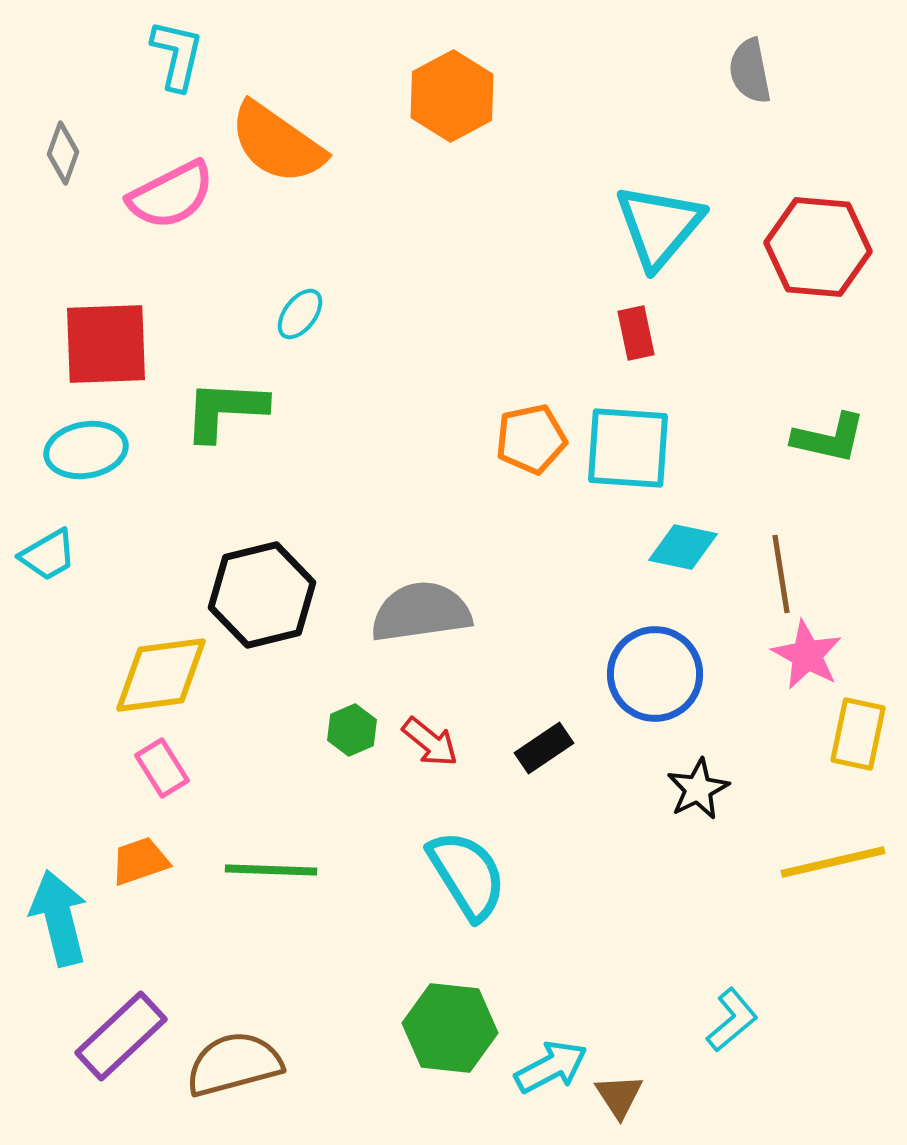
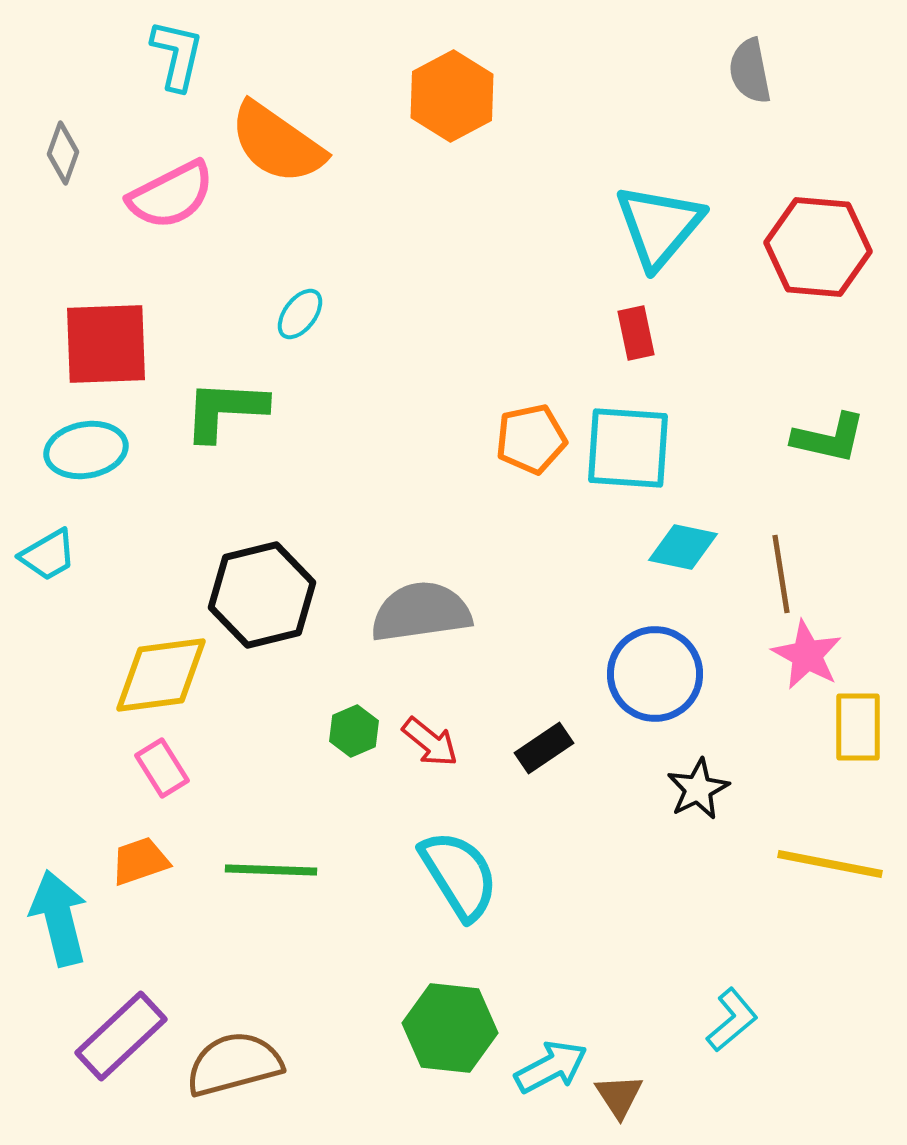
green hexagon at (352, 730): moved 2 px right, 1 px down
yellow rectangle at (858, 734): moved 7 px up; rotated 12 degrees counterclockwise
yellow line at (833, 862): moved 3 px left, 2 px down; rotated 24 degrees clockwise
cyan semicircle at (467, 875): moved 8 px left
